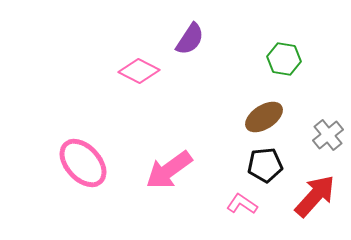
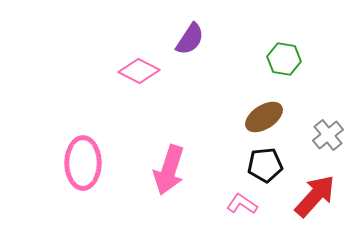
pink ellipse: rotated 42 degrees clockwise
pink arrow: rotated 36 degrees counterclockwise
